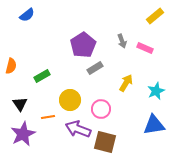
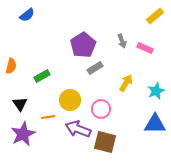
blue triangle: moved 1 px right, 1 px up; rotated 10 degrees clockwise
